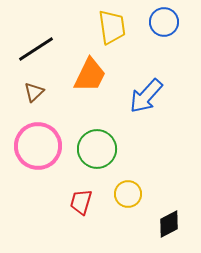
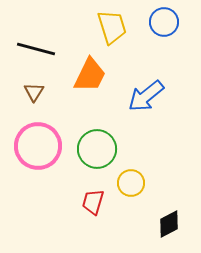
yellow trapezoid: rotated 9 degrees counterclockwise
black line: rotated 48 degrees clockwise
brown triangle: rotated 15 degrees counterclockwise
blue arrow: rotated 9 degrees clockwise
yellow circle: moved 3 px right, 11 px up
red trapezoid: moved 12 px right
